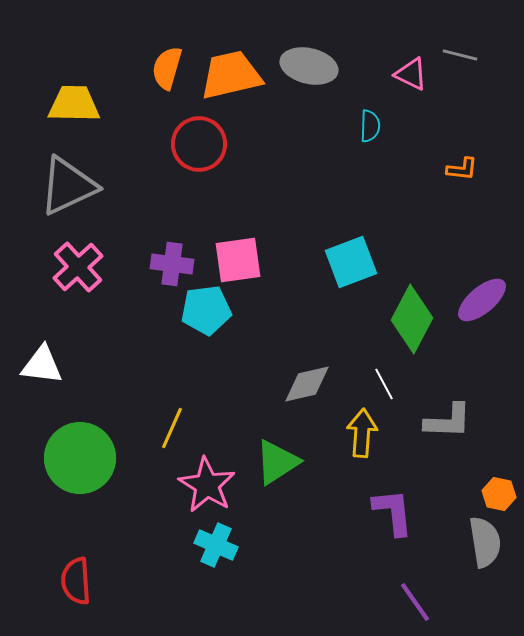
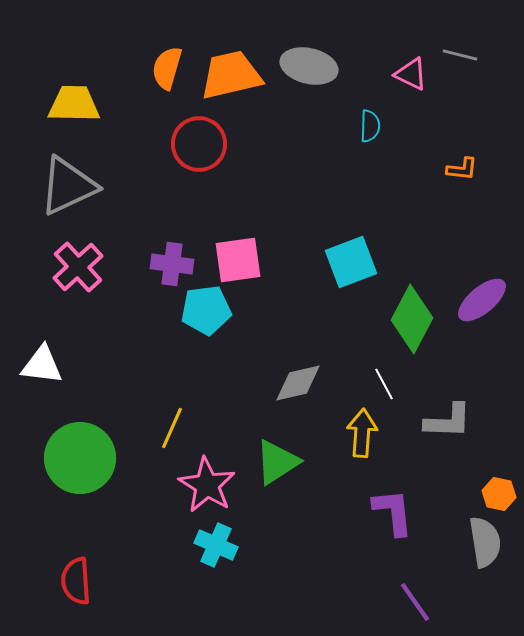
gray diamond: moved 9 px left, 1 px up
